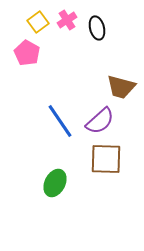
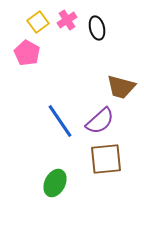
brown square: rotated 8 degrees counterclockwise
